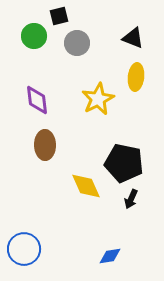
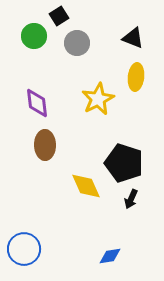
black square: rotated 18 degrees counterclockwise
purple diamond: moved 3 px down
black pentagon: rotated 6 degrees clockwise
